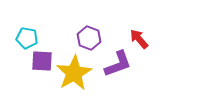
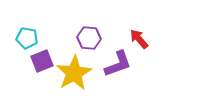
purple hexagon: rotated 15 degrees counterclockwise
purple square: rotated 25 degrees counterclockwise
